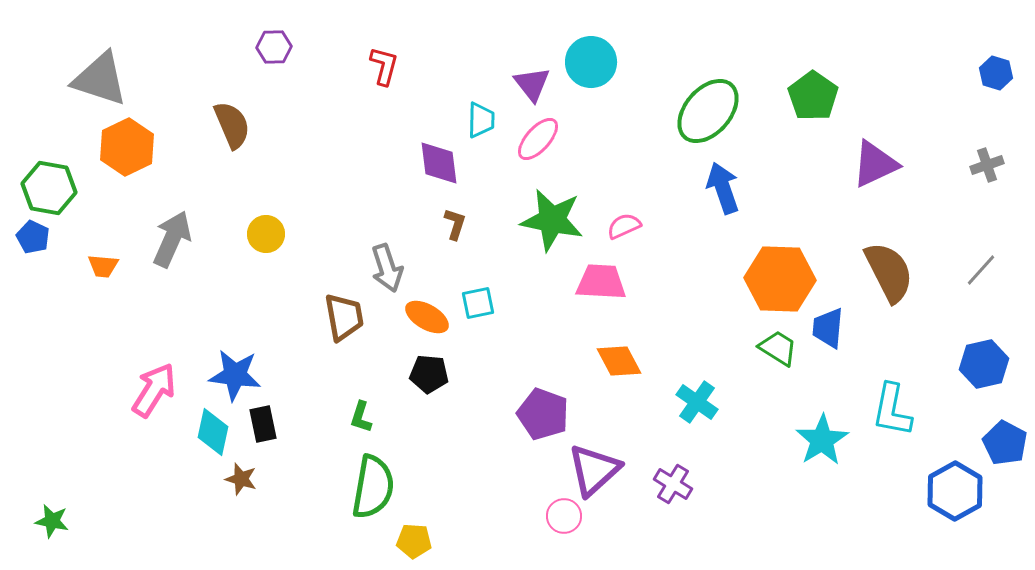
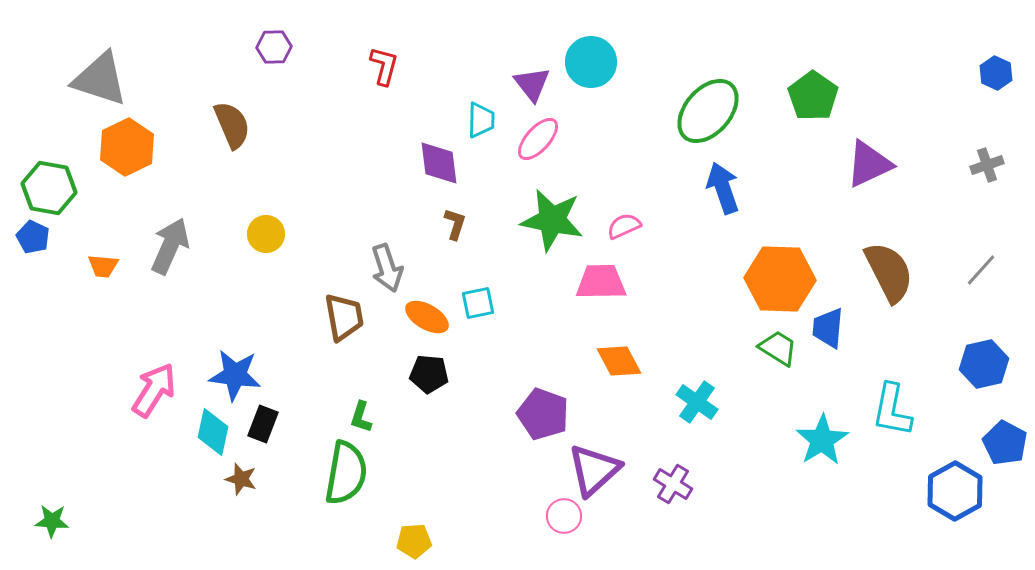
blue hexagon at (996, 73): rotated 8 degrees clockwise
purple triangle at (875, 164): moved 6 px left
gray arrow at (172, 239): moved 2 px left, 7 px down
pink trapezoid at (601, 282): rotated 4 degrees counterclockwise
black rectangle at (263, 424): rotated 33 degrees clockwise
green semicircle at (373, 487): moved 27 px left, 14 px up
green star at (52, 521): rotated 8 degrees counterclockwise
yellow pentagon at (414, 541): rotated 8 degrees counterclockwise
